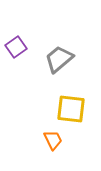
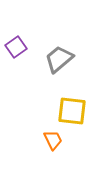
yellow square: moved 1 px right, 2 px down
